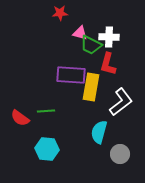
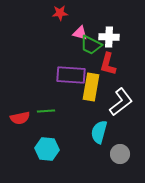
red semicircle: rotated 48 degrees counterclockwise
